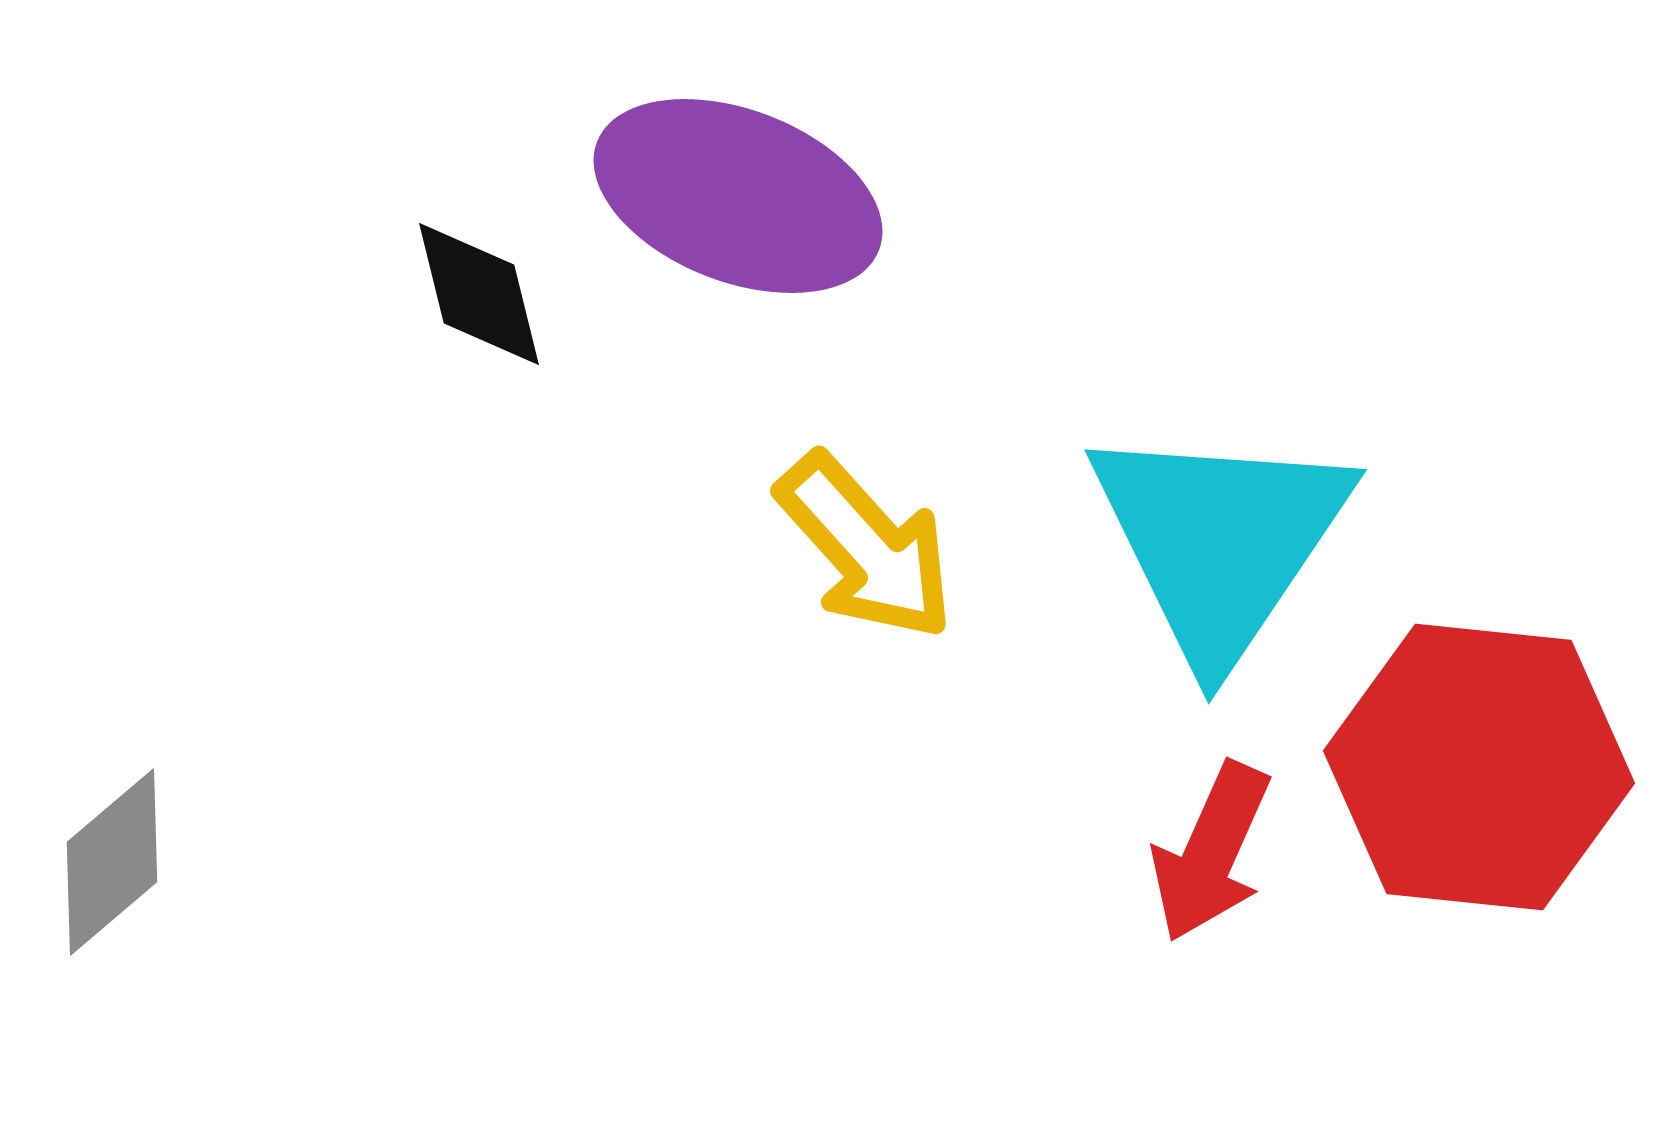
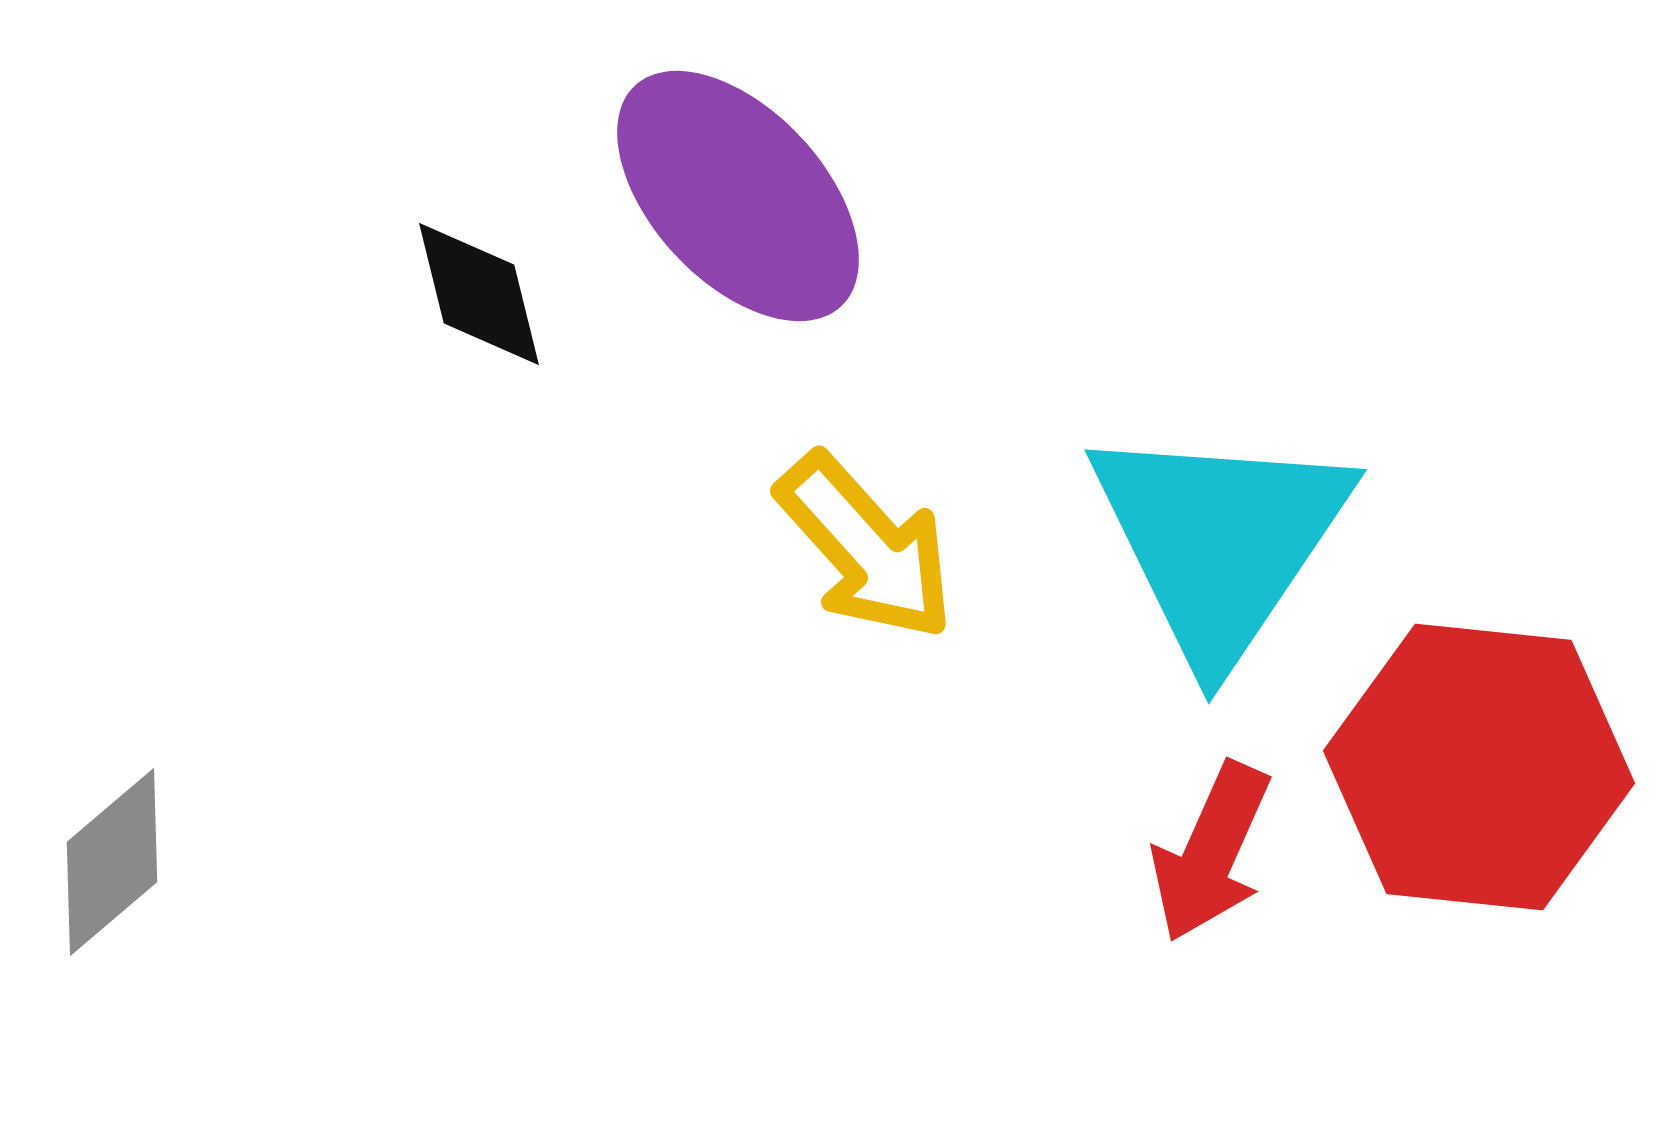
purple ellipse: rotated 26 degrees clockwise
